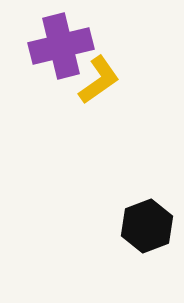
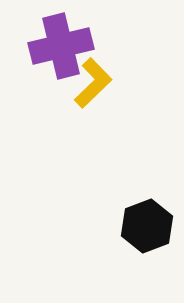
yellow L-shape: moved 6 px left, 3 px down; rotated 9 degrees counterclockwise
